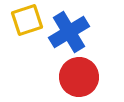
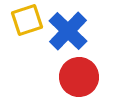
blue cross: moved 1 px left, 1 px up; rotated 15 degrees counterclockwise
